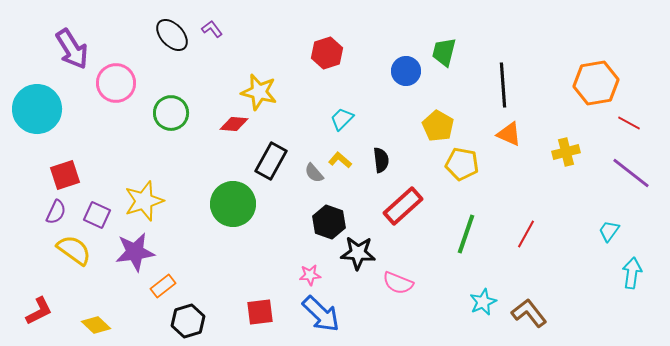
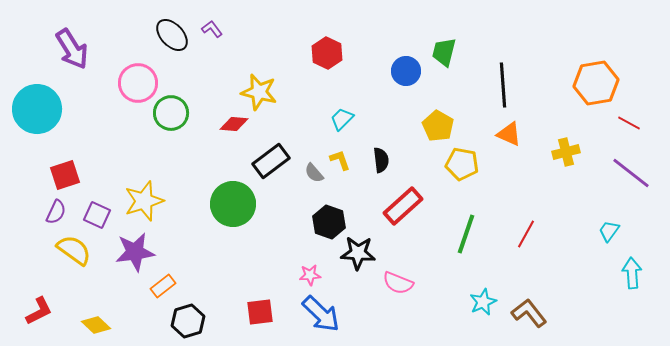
red hexagon at (327, 53): rotated 16 degrees counterclockwise
pink circle at (116, 83): moved 22 px right
yellow L-shape at (340, 160): rotated 30 degrees clockwise
black rectangle at (271, 161): rotated 24 degrees clockwise
cyan arrow at (632, 273): rotated 12 degrees counterclockwise
